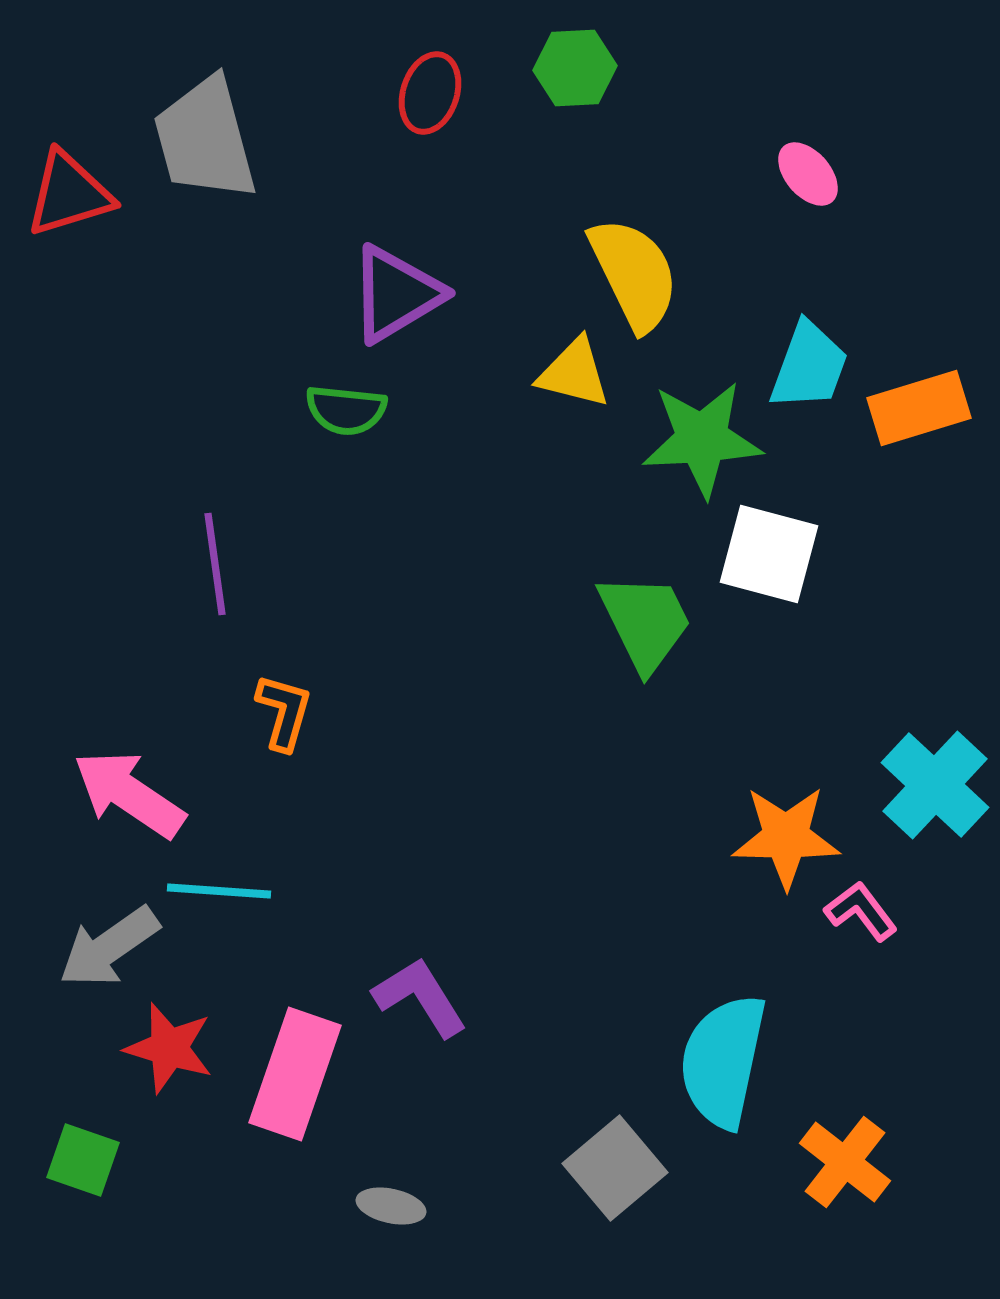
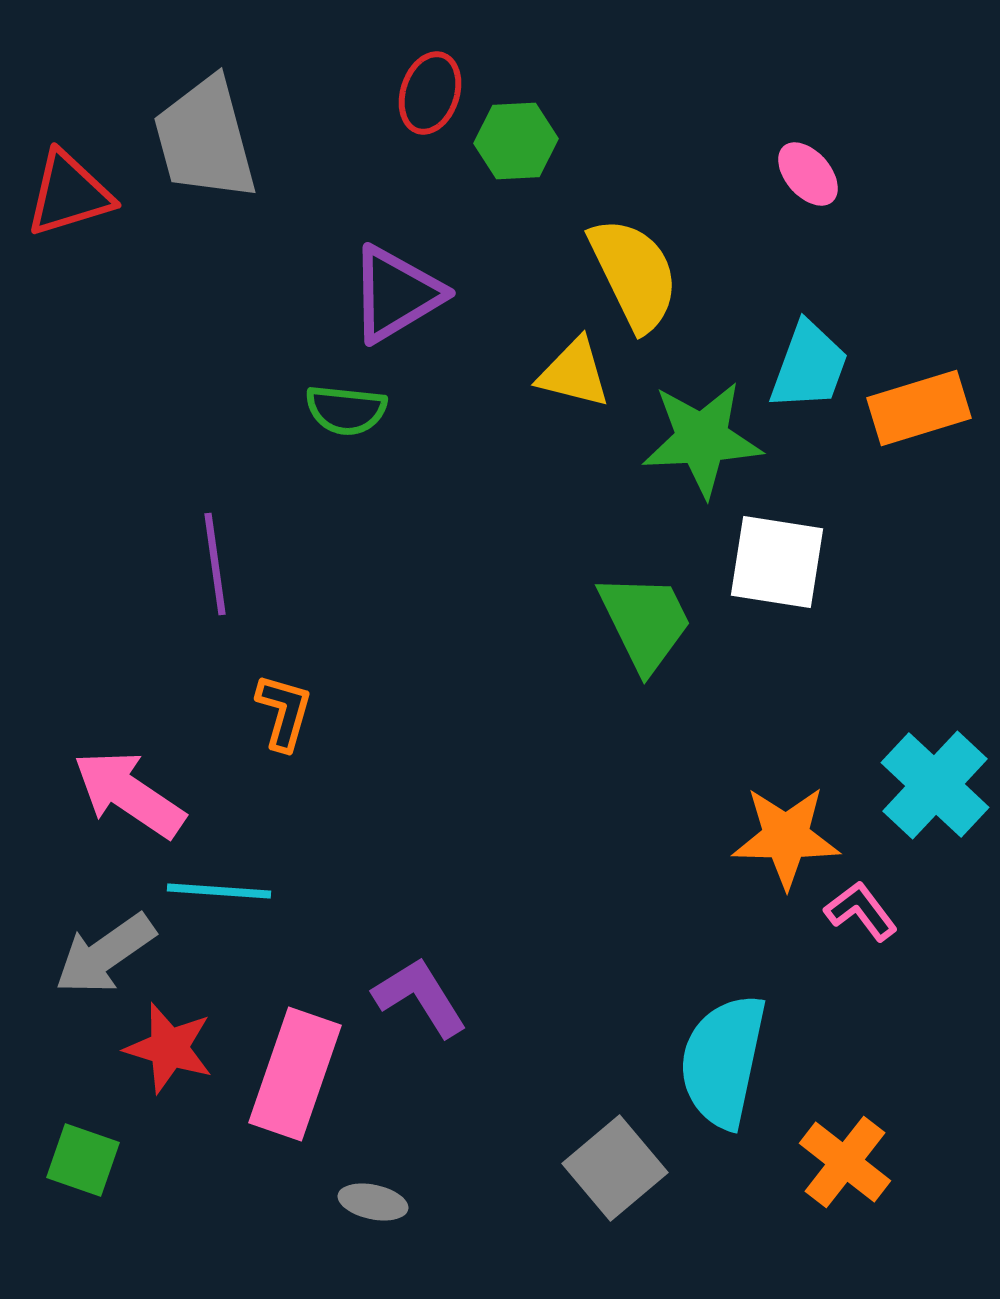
green hexagon: moved 59 px left, 73 px down
white square: moved 8 px right, 8 px down; rotated 6 degrees counterclockwise
gray arrow: moved 4 px left, 7 px down
gray ellipse: moved 18 px left, 4 px up
